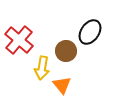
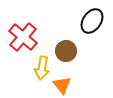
black ellipse: moved 2 px right, 11 px up
red cross: moved 4 px right, 3 px up
